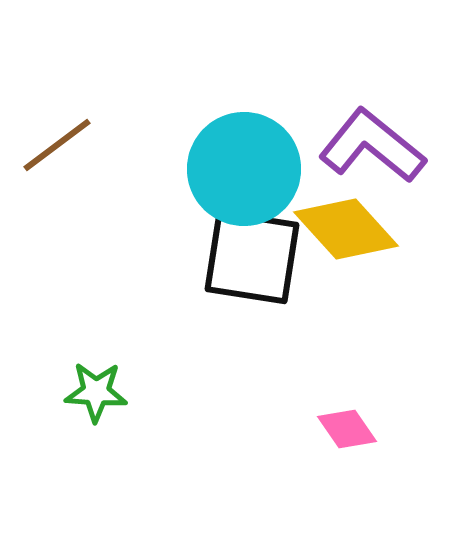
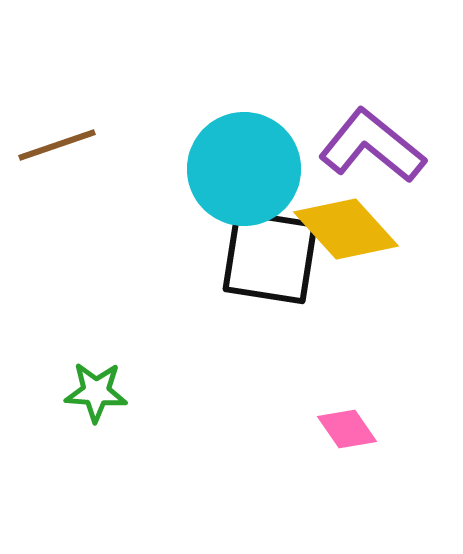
brown line: rotated 18 degrees clockwise
black square: moved 18 px right
